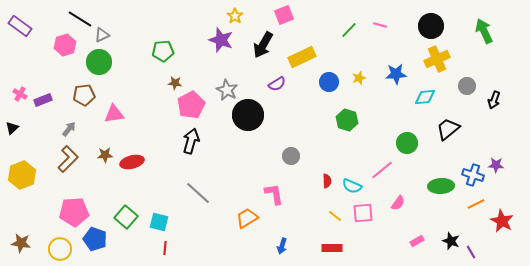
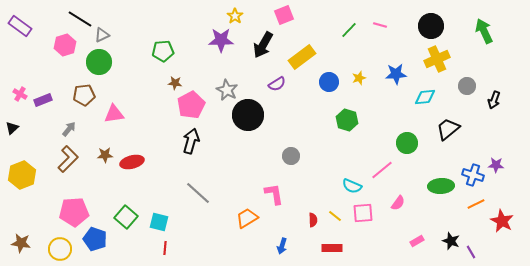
purple star at (221, 40): rotated 20 degrees counterclockwise
yellow rectangle at (302, 57): rotated 12 degrees counterclockwise
red semicircle at (327, 181): moved 14 px left, 39 px down
